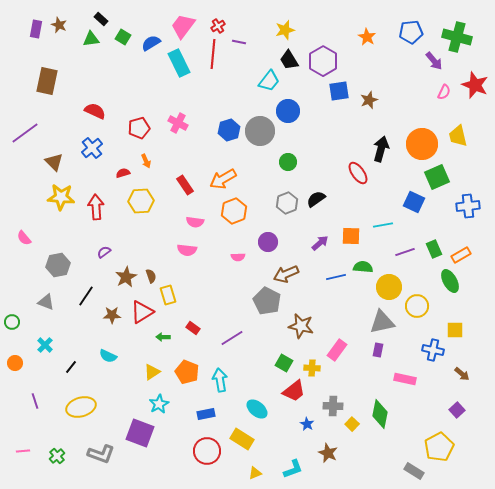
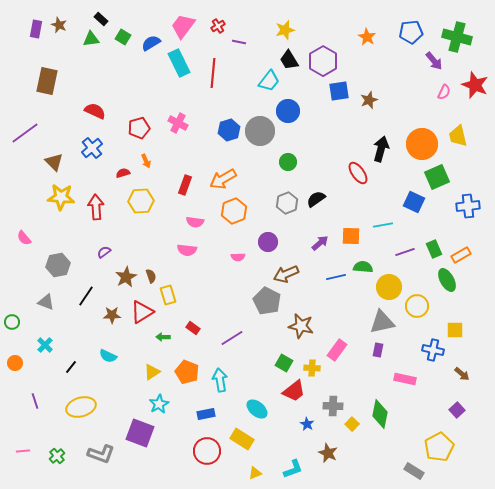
red line at (213, 54): moved 19 px down
red rectangle at (185, 185): rotated 54 degrees clockwise
green ellipse at (450, 281): moved 3 px left, 1 px up
